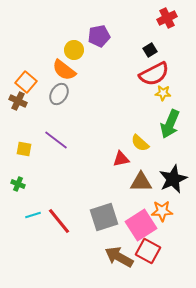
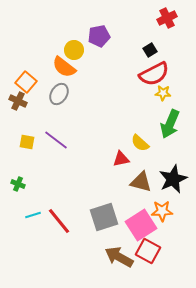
orange semicircle: moved 3 px up
yellow square: moved 3 px right, 7 px up
brown triangle: rotated 15 degrees clockwise
